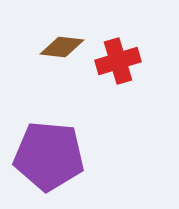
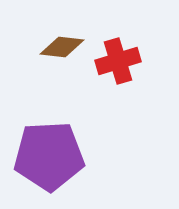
purple pentagon: rotated 8 degrees counterclockwise
